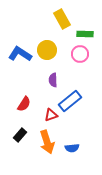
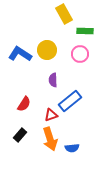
yellow rectangle: moved 2 px right, 5 px up
green rectangle: moved 3 px up
orange arrow: moved 3 px right, 3 px up
